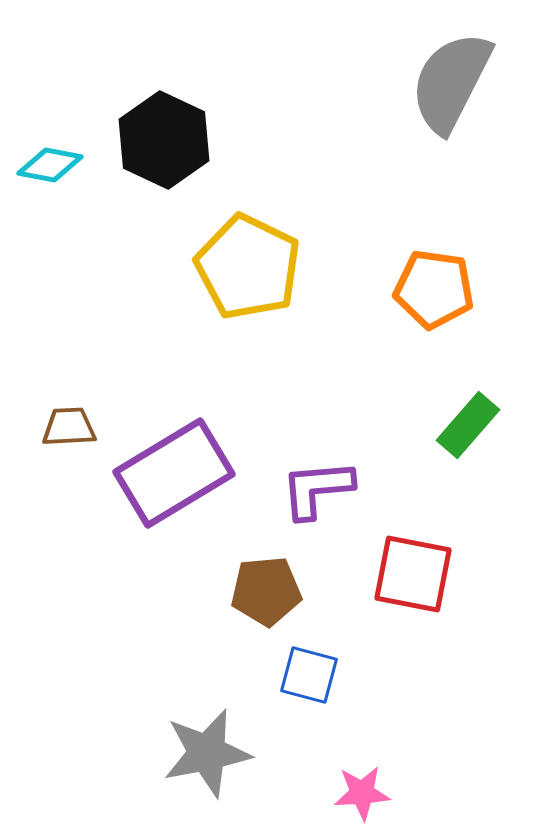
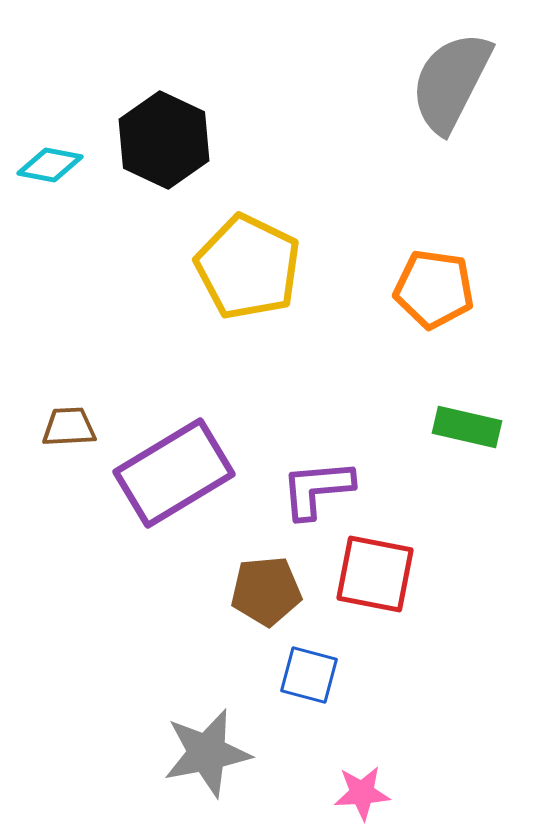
green rectangle: moved 1 px left, 2 px down; rotated 62 degrees clockwise
red square: moved 38 px left
